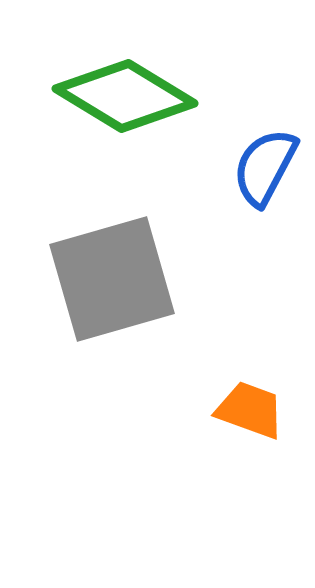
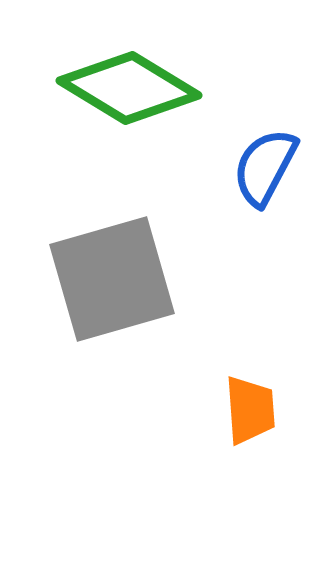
green diamond: moved 4 px right, 8 px up
orange trapezoid: rotated 66 degrees clockwise
